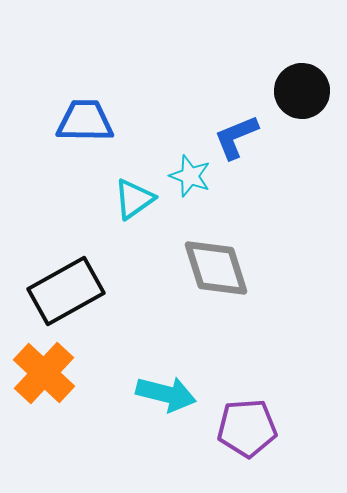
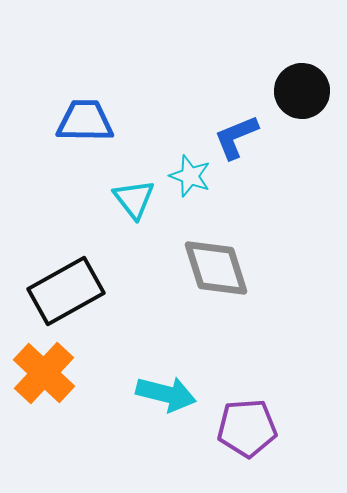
cyan triangle: rotated 33 degrees counterclockwise
